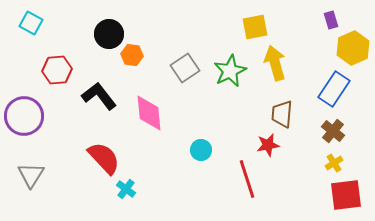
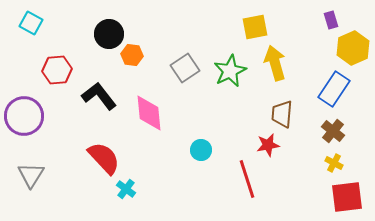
yellow cross: rotated 30 degrees counterclockwise
red square: moved 1 px right, 2 px down
